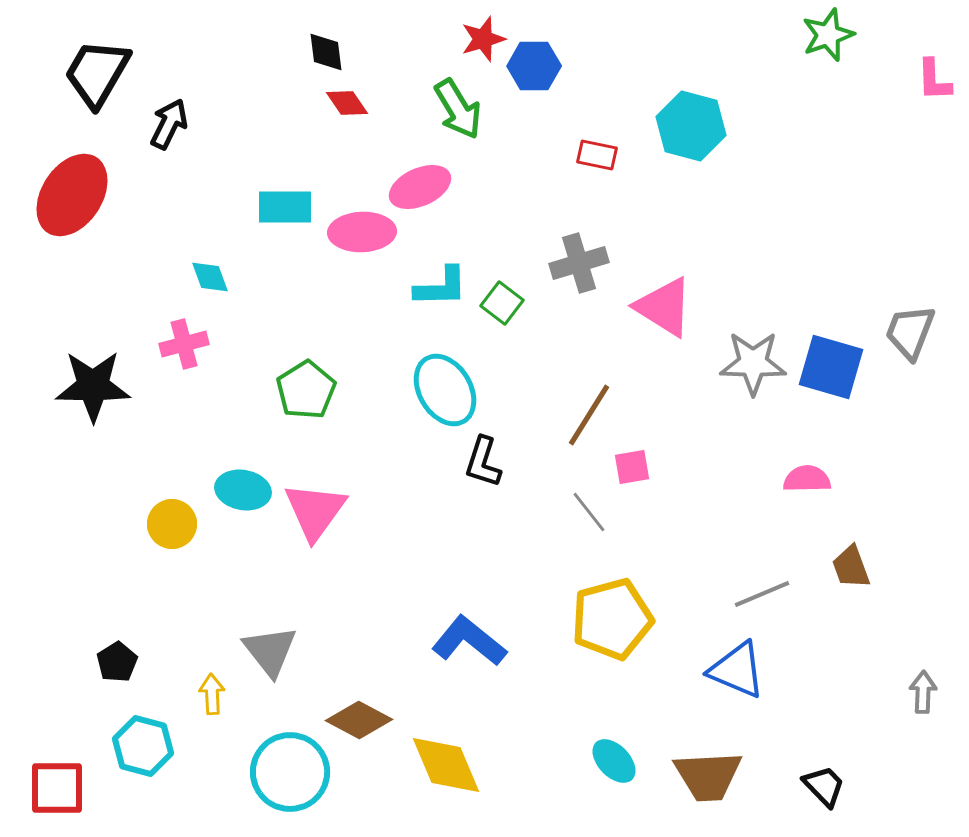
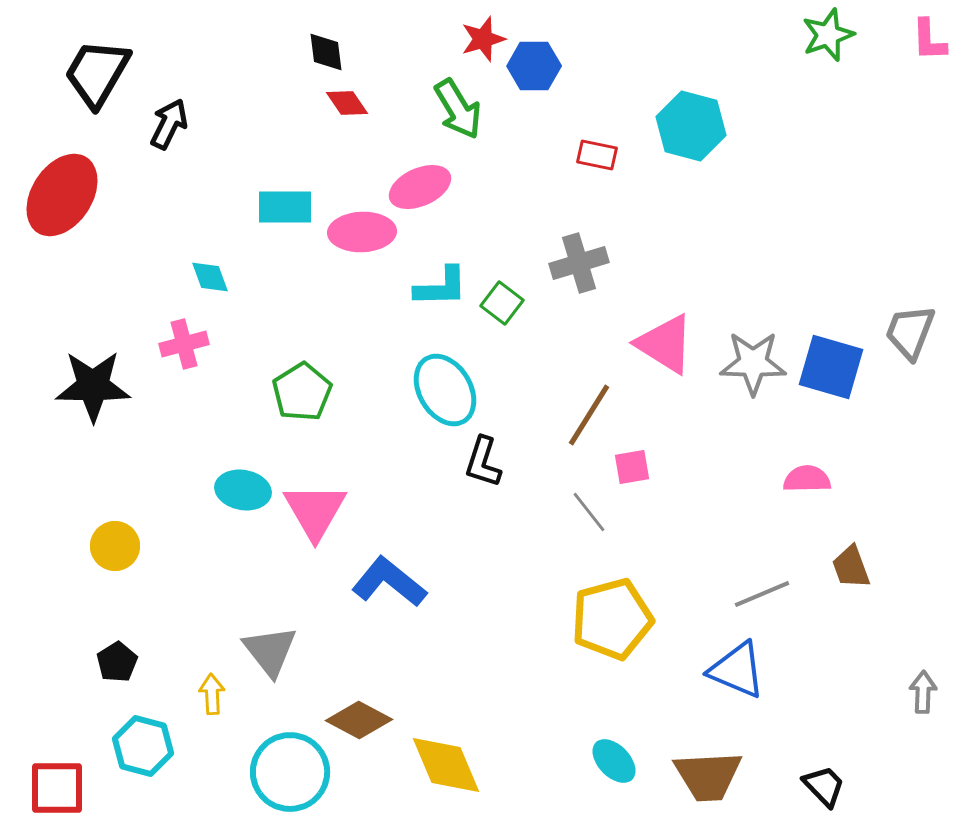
pink L-shape at (934, 80): moved 5 px left, 40 px up
red ellipse at (72, 195): moved 10 px left
pink triangle at (664, 307): moved 1 px right, 37 px down
green pentagon at (306, 390): moved 4 px left, 2 px down
pink triangle at (315, 511): rotated 6 degrees counterclockwise
yellow circle at (172, 524): moved 57 px left, 22 px down
blue L-shape at (469, 641): moved 80 px left, 59 px up
